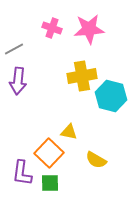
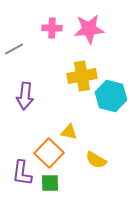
pink cross: rotated 18 degrees counterclockwise
purple arrow: moved 7 px right, 15 px down
